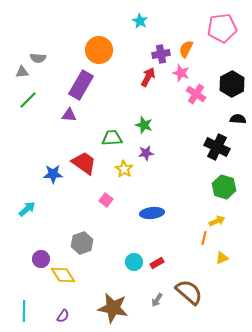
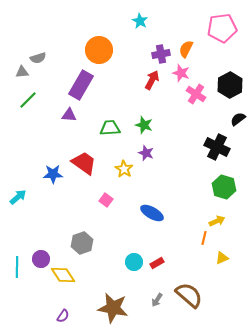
gray semicircle: rotated 21 degrees counterclockwise
red arrow: moved 4 px right, 3 px down
black hexagon: moved 2 px left, 1 px down
black semicircle: rotated 42 degrees counterclockwise
green trapezoid: moved 2 px left, 10 px up
purple star: rotated 28 degrees clockwise
cyan arrow: moved 9 px left, 12 px up
blue ellipse: rotated 35 degrees clockwise
brown semicircle: moved 3 px down
cyan line: moved 7 px left, 44 px up
